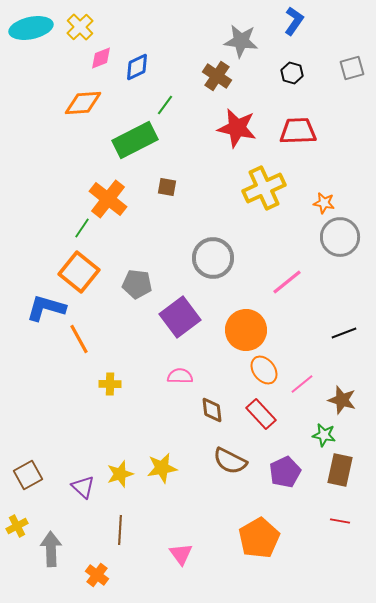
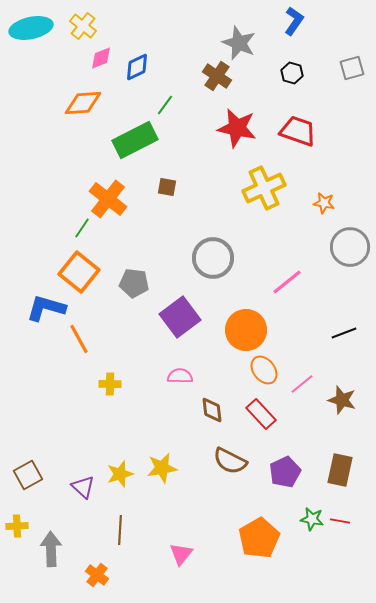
yellow cross at (80, 27): moved 3 px right, 1 px up; rotated 8 degrees counterclockwise
gray star at (241, 41): moved 2 px left, 2 px down; rotated 16 degrees clockwise
red trapezoid at (298, 131): rotated 21 degrees clockwise
gray circle at (340, 237): moved 10 px right, 10 px down
gray pentagon at (137, 284): moved 3 px left, 1 px up
green star at (324, 435): moved 12 px left, 84 px down
yellow cross at (17, 526): rotated 25 degrees clockwise
pink triangle at (181, 554): rotated 15 degrees clockwise
